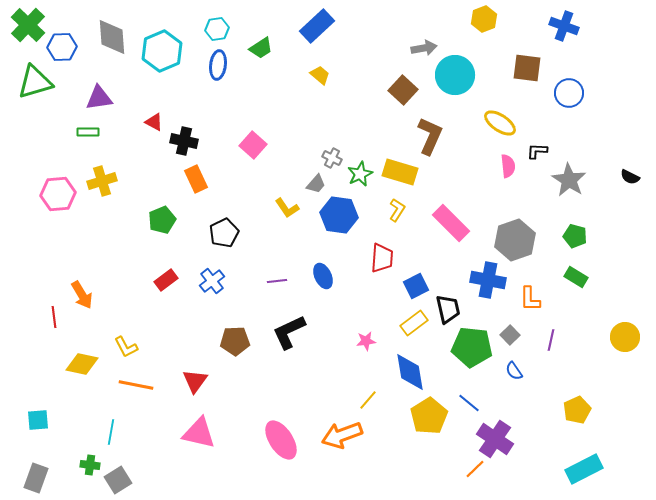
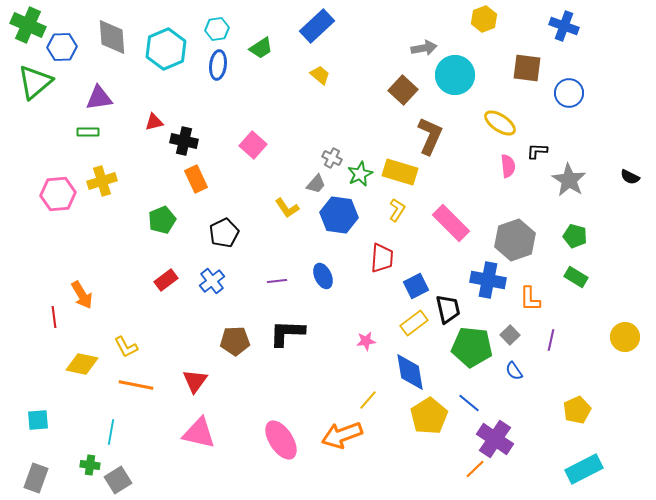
green cross at (28, 25): rotated 20 degrees counterclockwise
cyan hexagon at (162, 51): moved 4 px right, 2 px up
green triangle at (35, 82): rotated 24 degrees counterclockwise
red triangle at (154, 122): rotated 42 degrees counterclockwise
black L-shape at (289, 332): moved 2 px left, 1 px down; rotated 27 degrees clockwise
